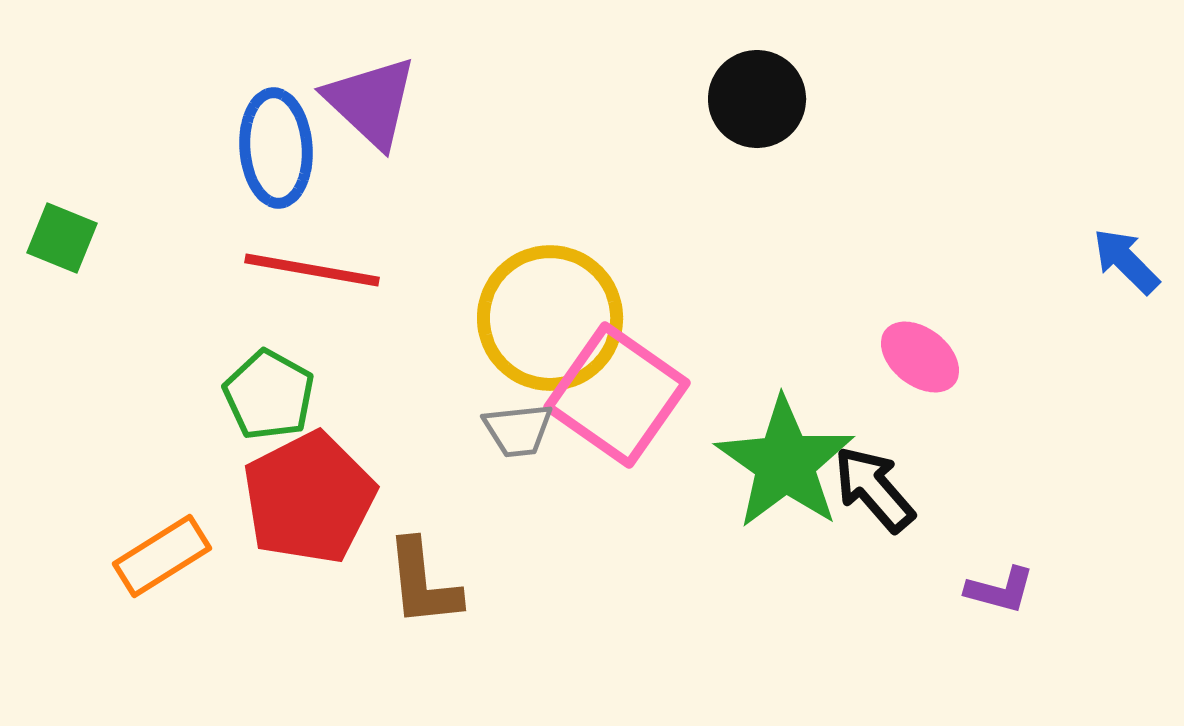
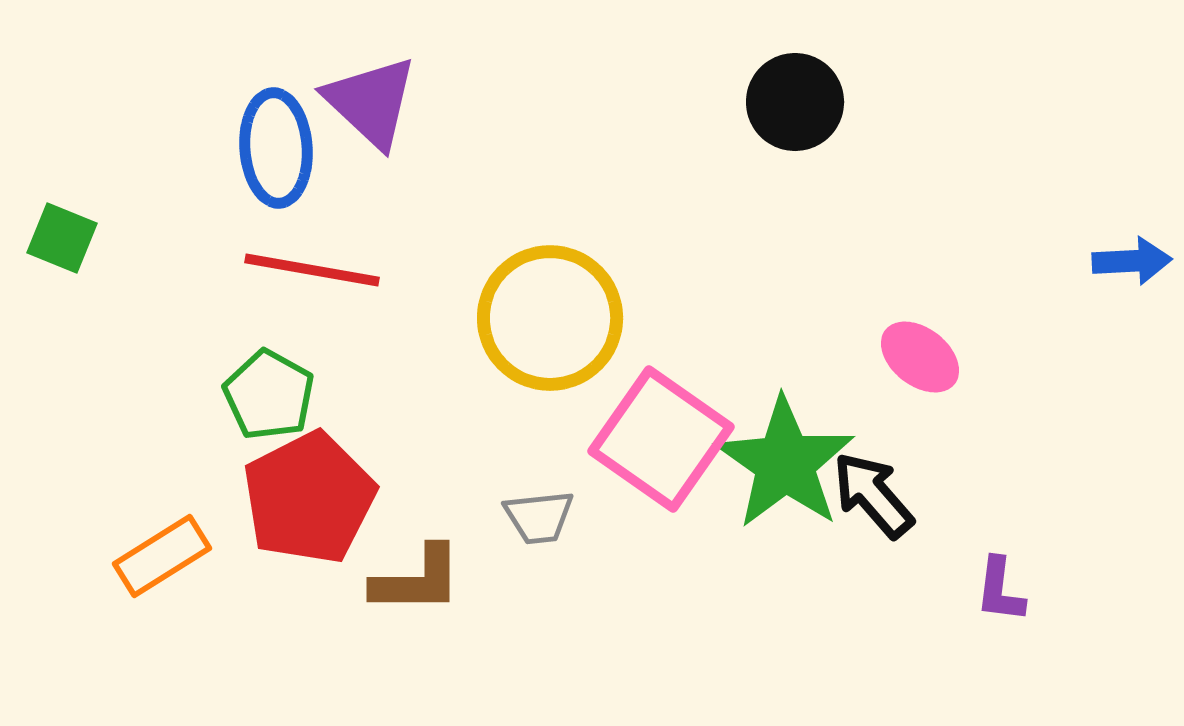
black circle: moved 38 px right, 3 px down
blue arrow: moved 6 px right; rotated 132 degrees clockwise
pink square: moved 44 px right, 44 px down
gray trapezoid: moved 21 px right, 87 px down
black arrow: moved 1 px left, 6 px down
brown L-shape: moved 6 px left, 3 px up; rotated 84 degrees counterclockwise
purple L-shape: rotated 82 degrees clockwise
